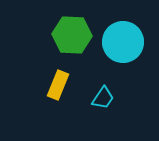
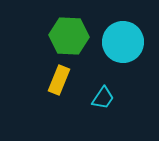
green hexagon: moved 3 px left, 1 px down
yellow rectangle: moved 1 px right, 5 px up
